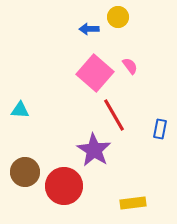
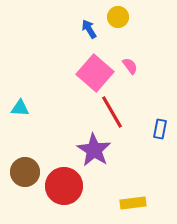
blue arrow: rotated 60 degrees clockwise
cyan triangle: moved 2 px up
red line: moved 2 px left, 3 px up
